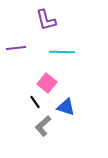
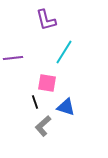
purple line: moved 3 px left, 10 px down
cyan line: moved 2 px right; rotated 60 degrees counterclockwise
pink square: rotated 30 degrees counterclockwise
black line: rotated 16 degrees clockwise
